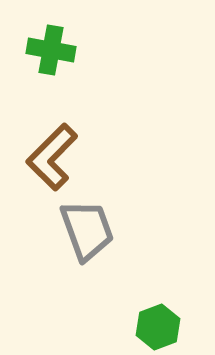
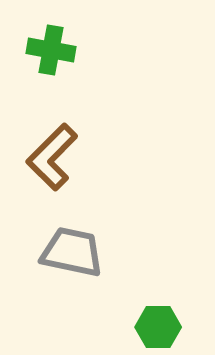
gray trapezoid: moved 15 px left, 22 px down; rotated 58 degrees counterclockwise
green hexagon: rotated 21 degrees clockwise
